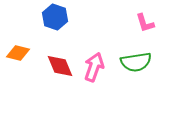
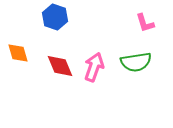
orange diamond: rotated 60 degrees clockwise
